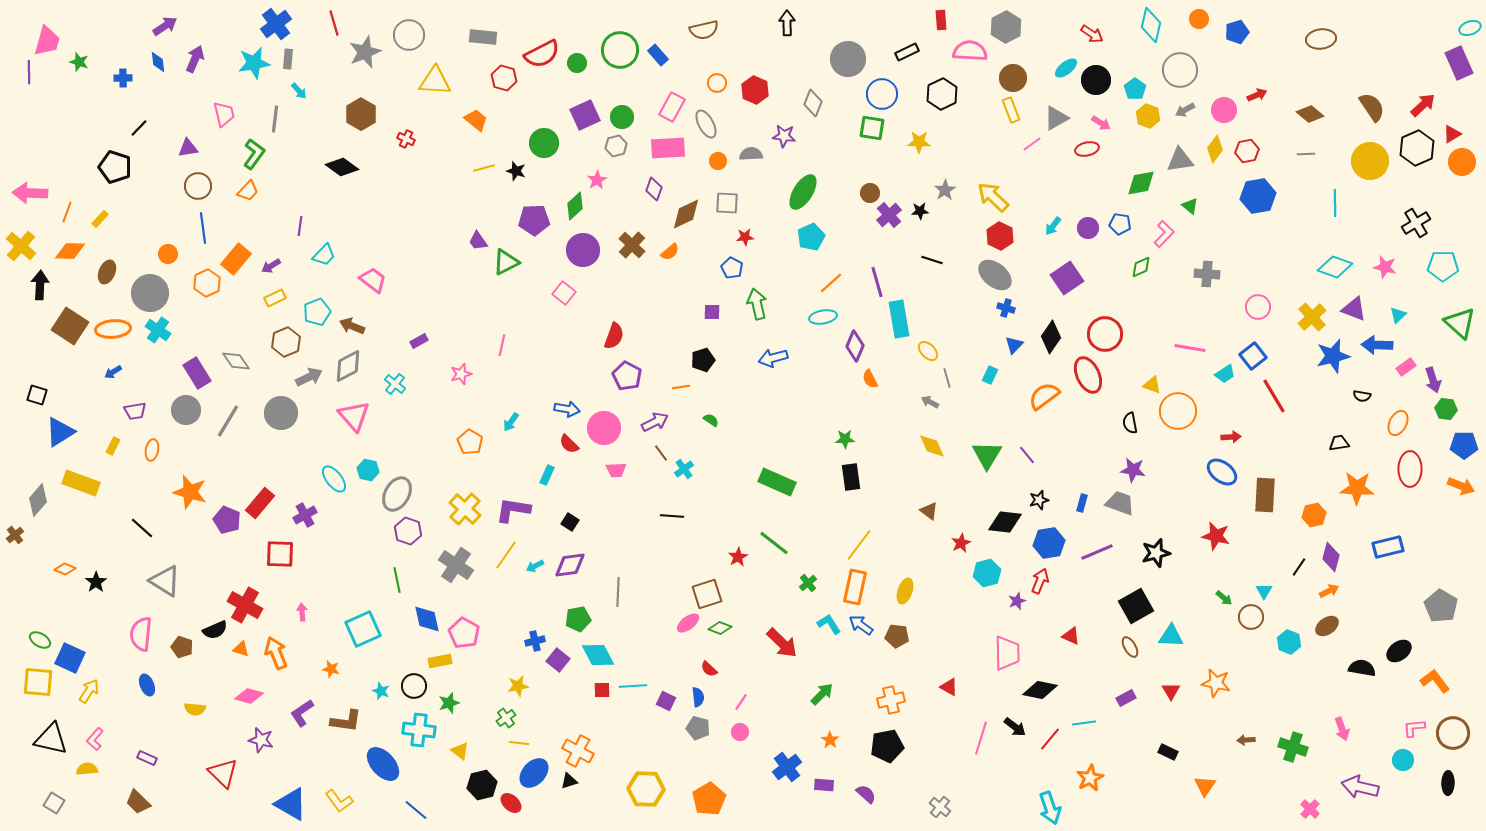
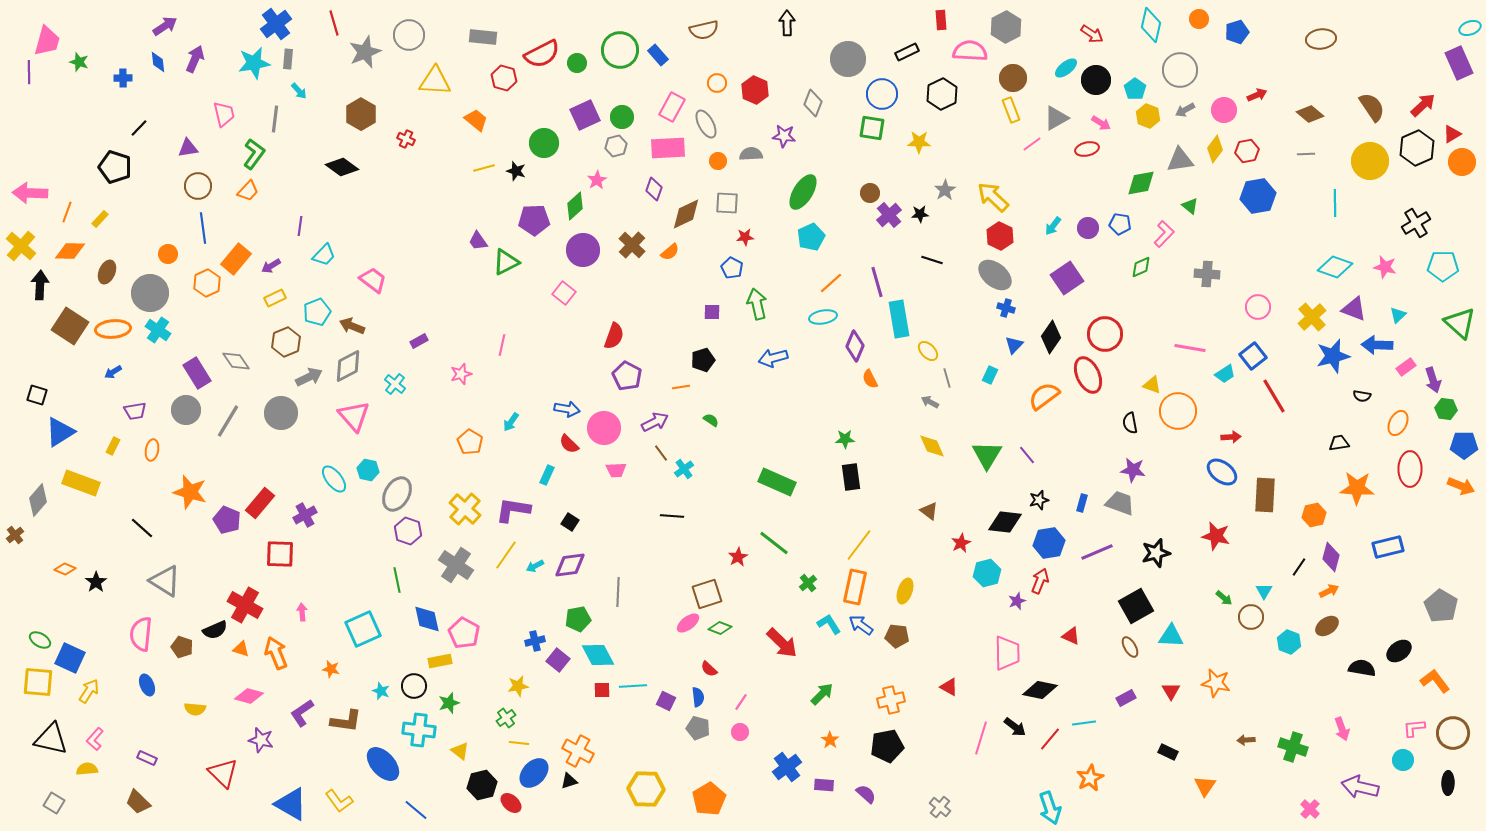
black star at (920, 211): moved 3 px down
